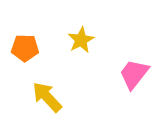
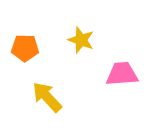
yellow star: rotated 24 degrees counterclockwise
pink trapezoid: moved 12 px left; rotated 48 degrees clockwise
